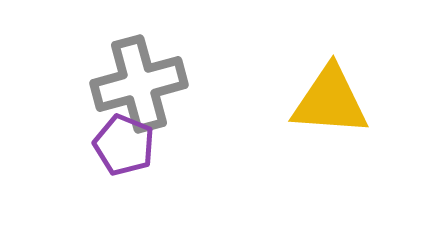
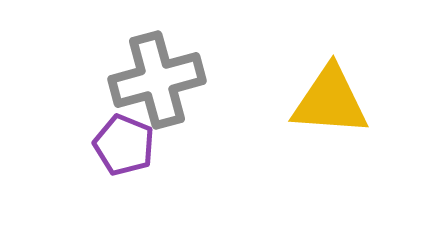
gray cross: moved 18 px right, 4 px up
